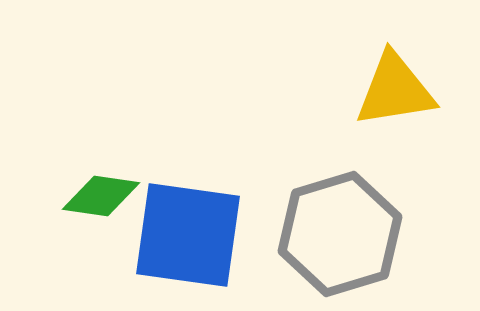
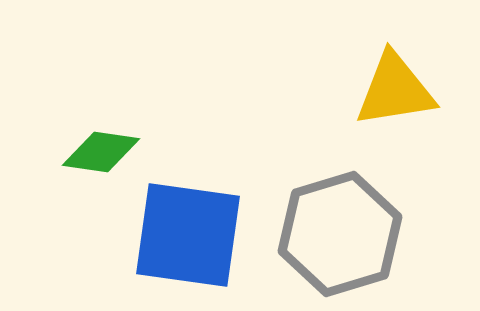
green diamond: moved 44 px up
